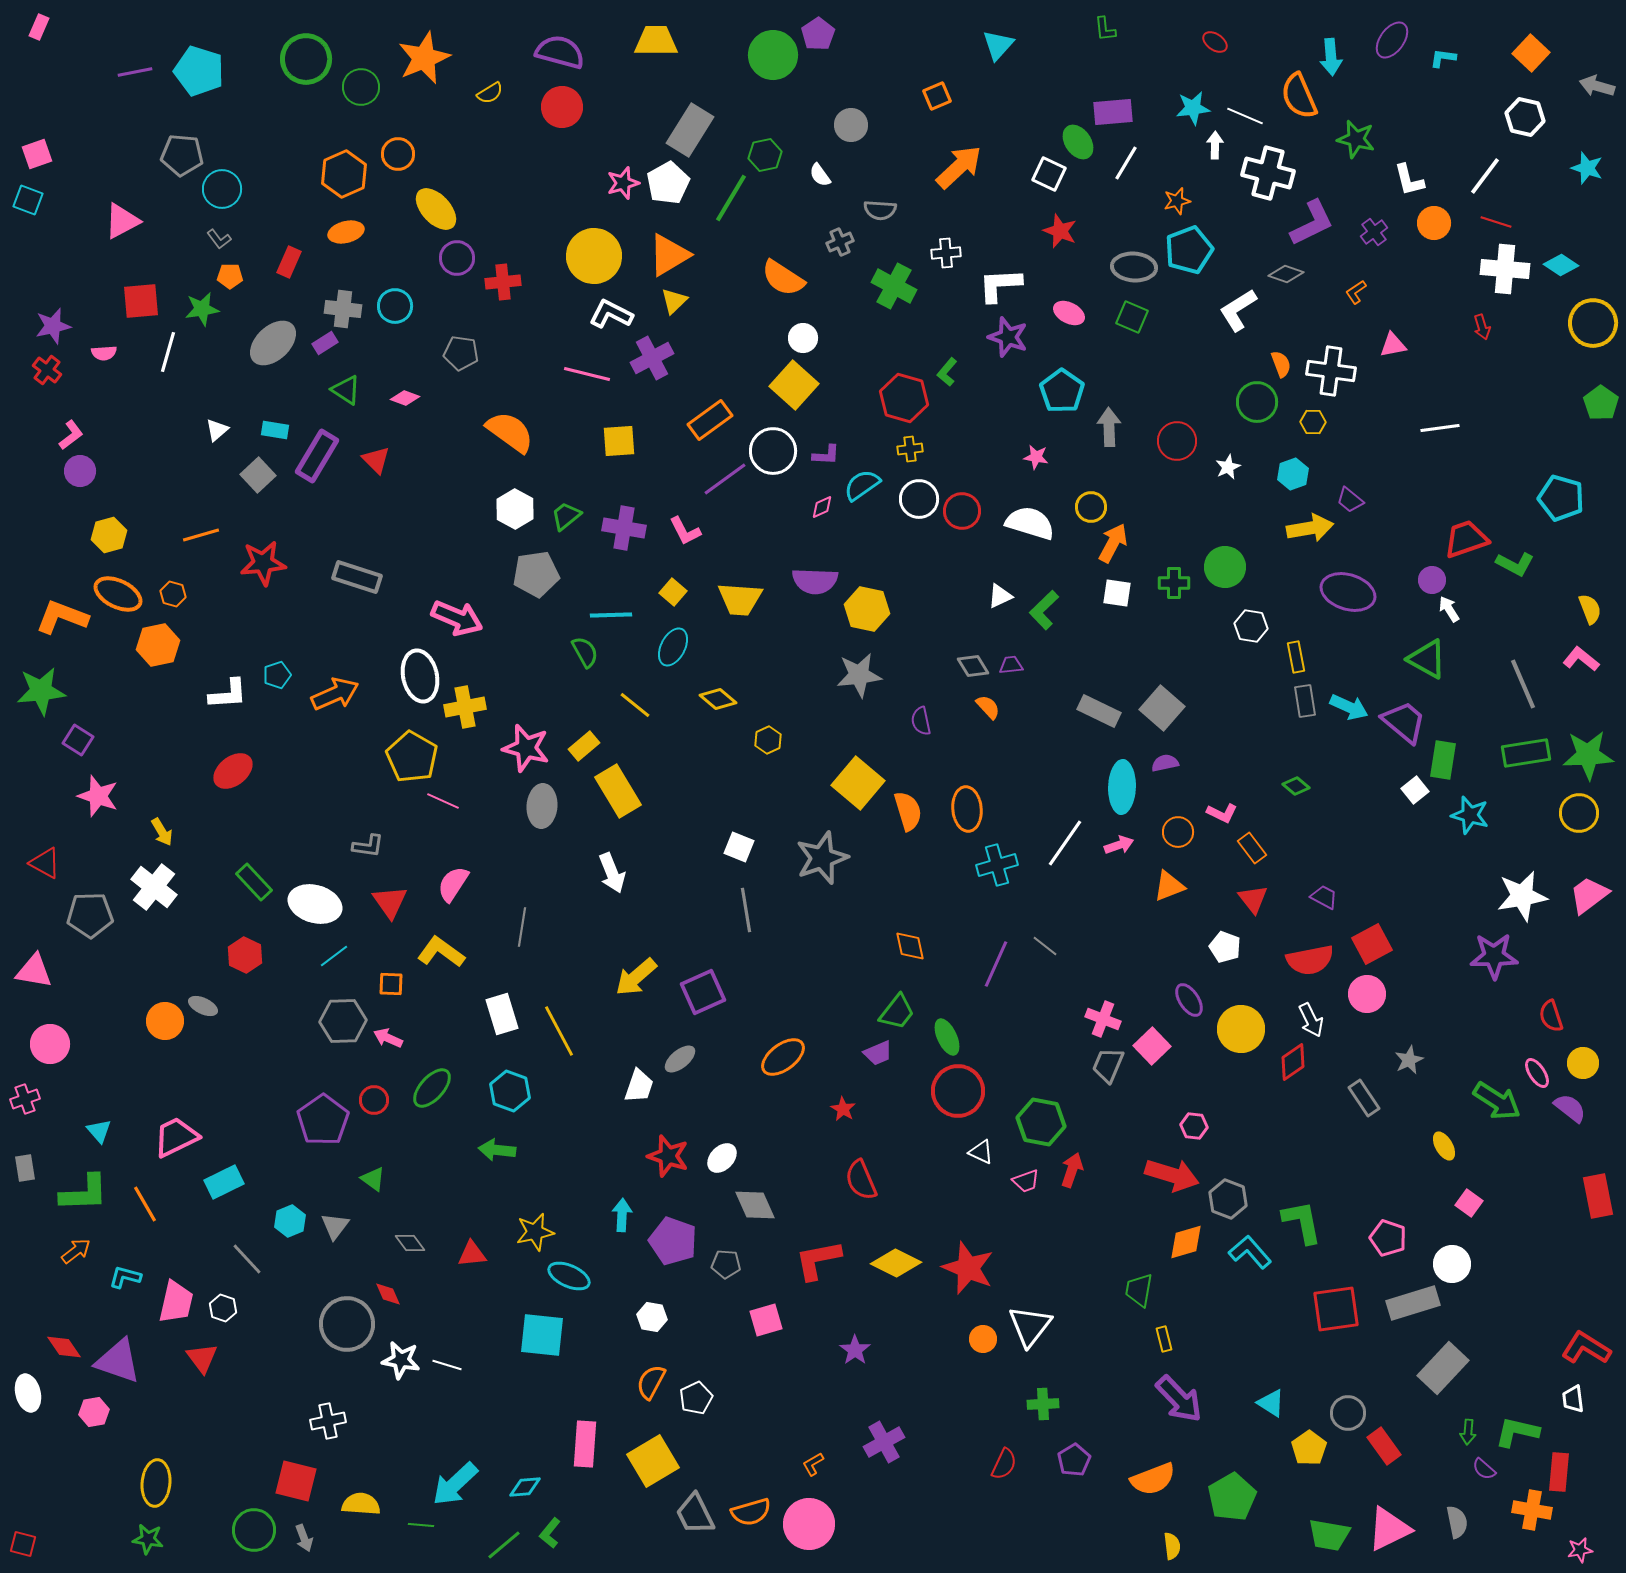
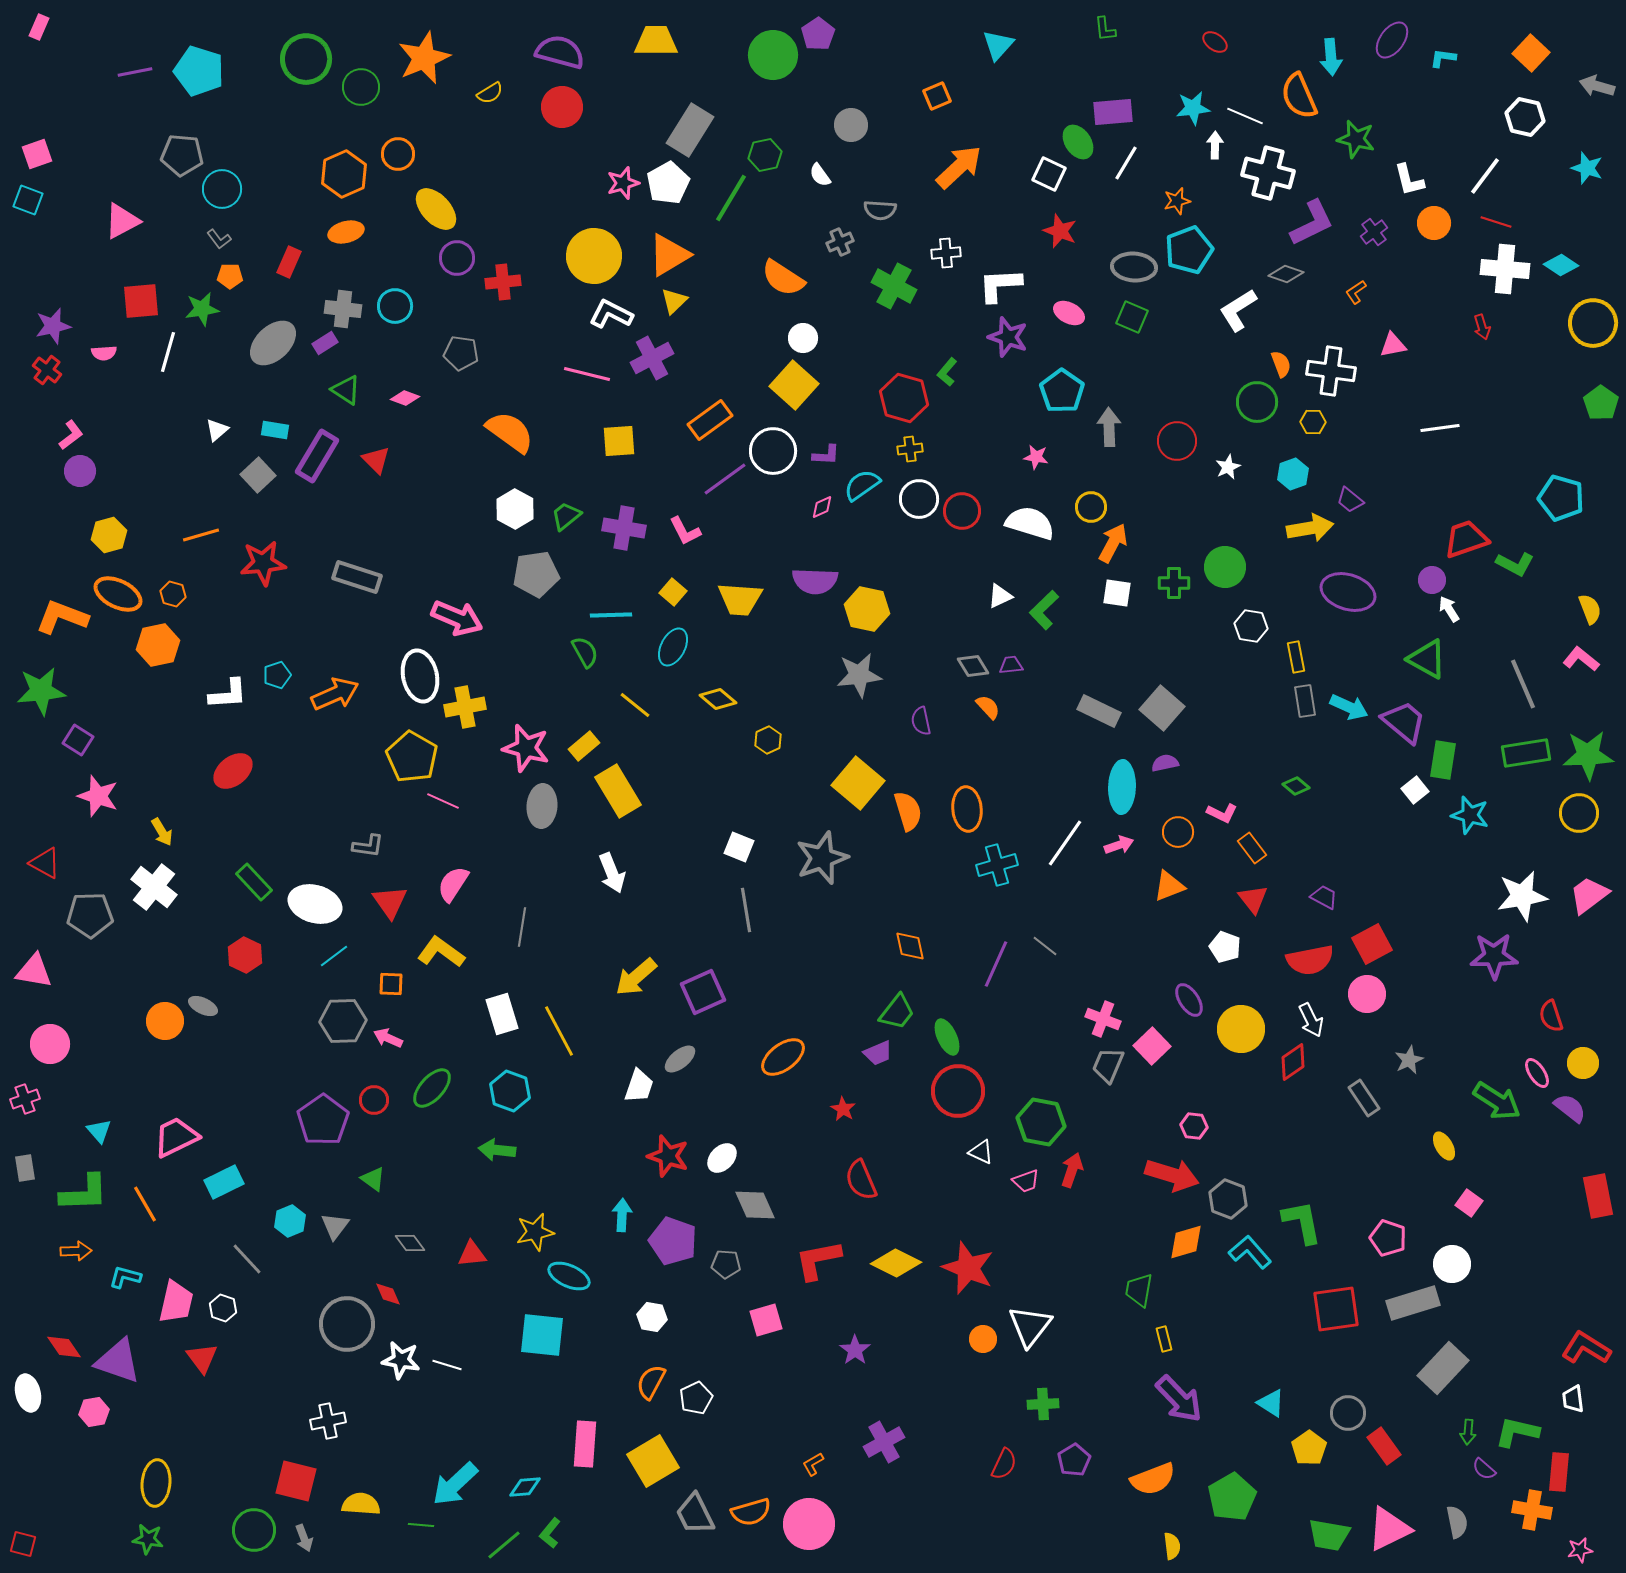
orange arrow at (76, 1251): rotated 36 degrees clockwise
